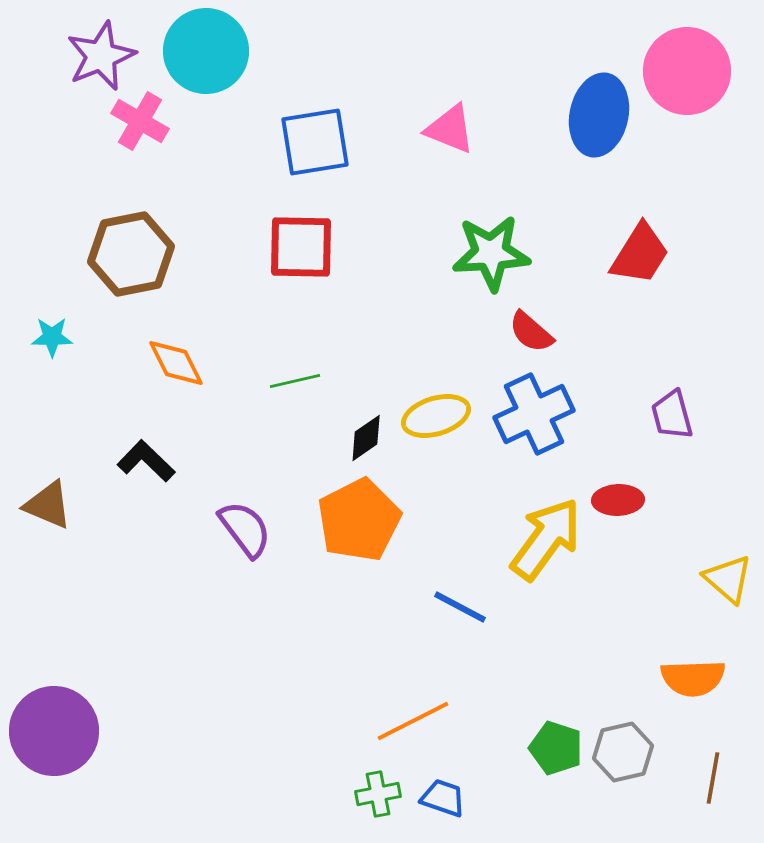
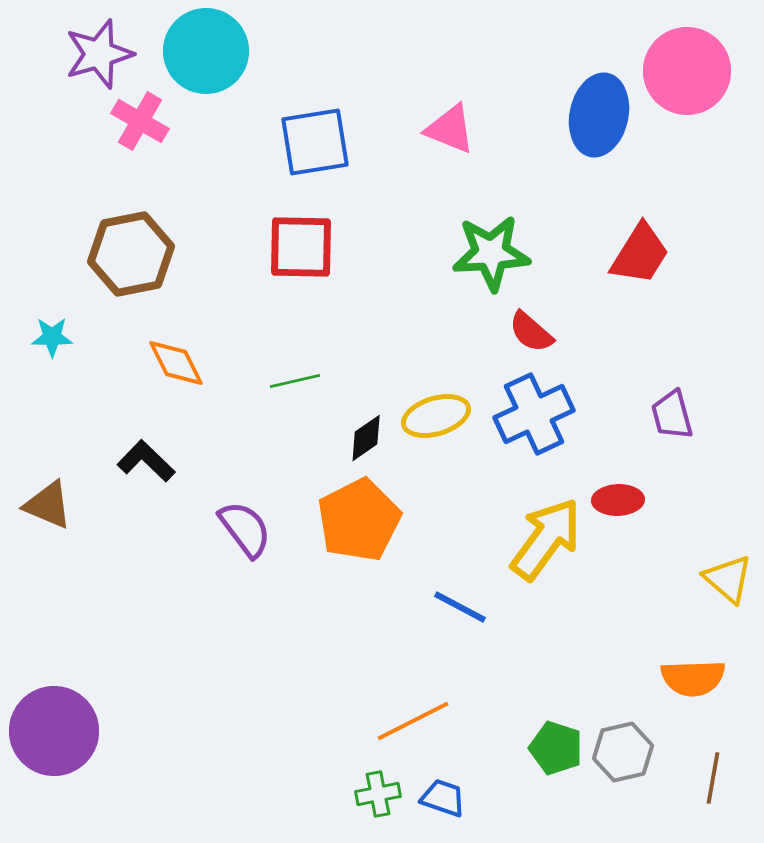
purple star: moved 2 px left, 2 px up; rotated 6 degrees clockwise
